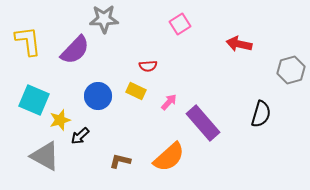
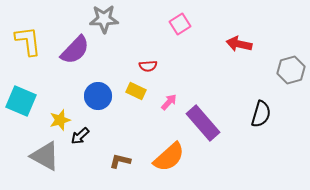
cyan square: moved 13 px left, 1 px down
